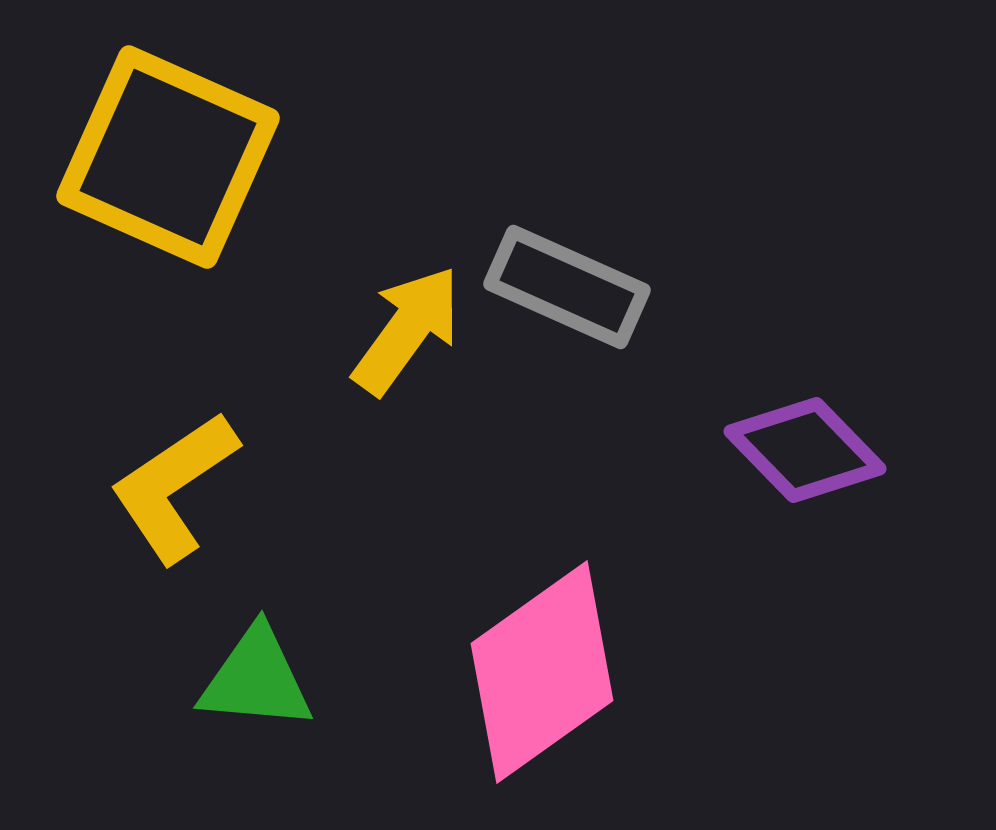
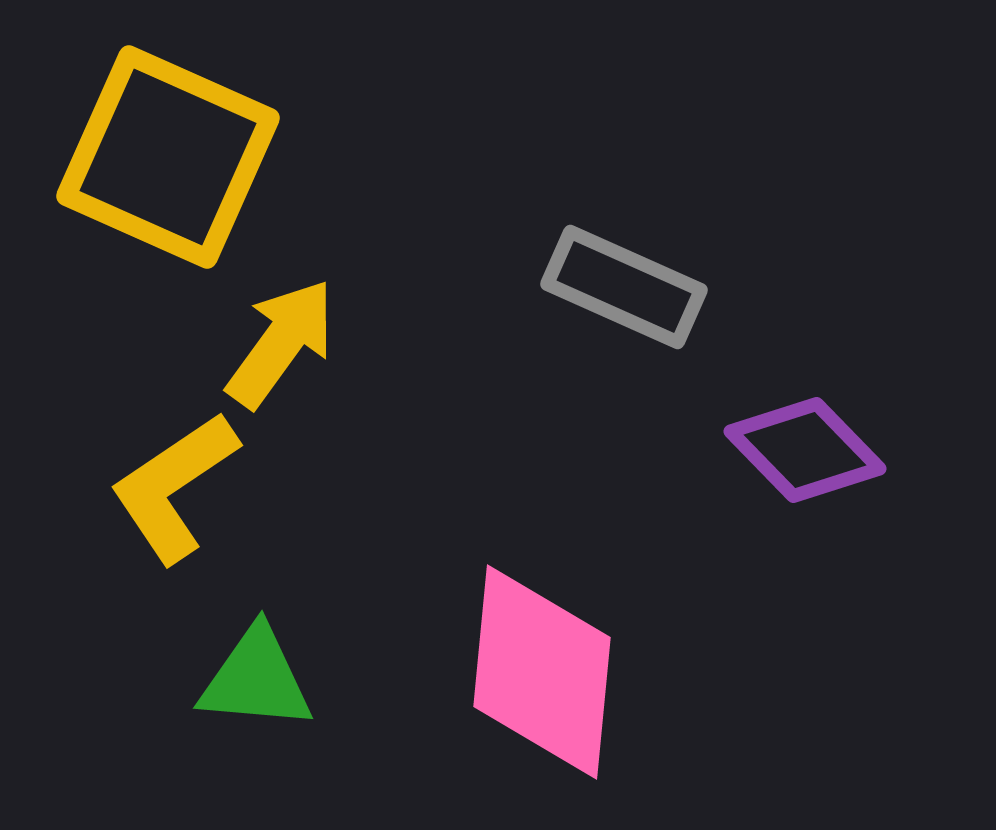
gray rectangle: moved 57 px right
yellow arrow: moved 126 px left, 13 px down
pink diamond: rotated 49 degrees counterclockwise
